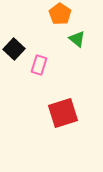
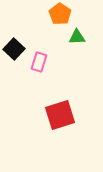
green triangle: moved 2 px up; rotated 42 degrees counterclockwise
pink rectangle: moved 3 px up
red square: moved 3 px left, 2 px down
